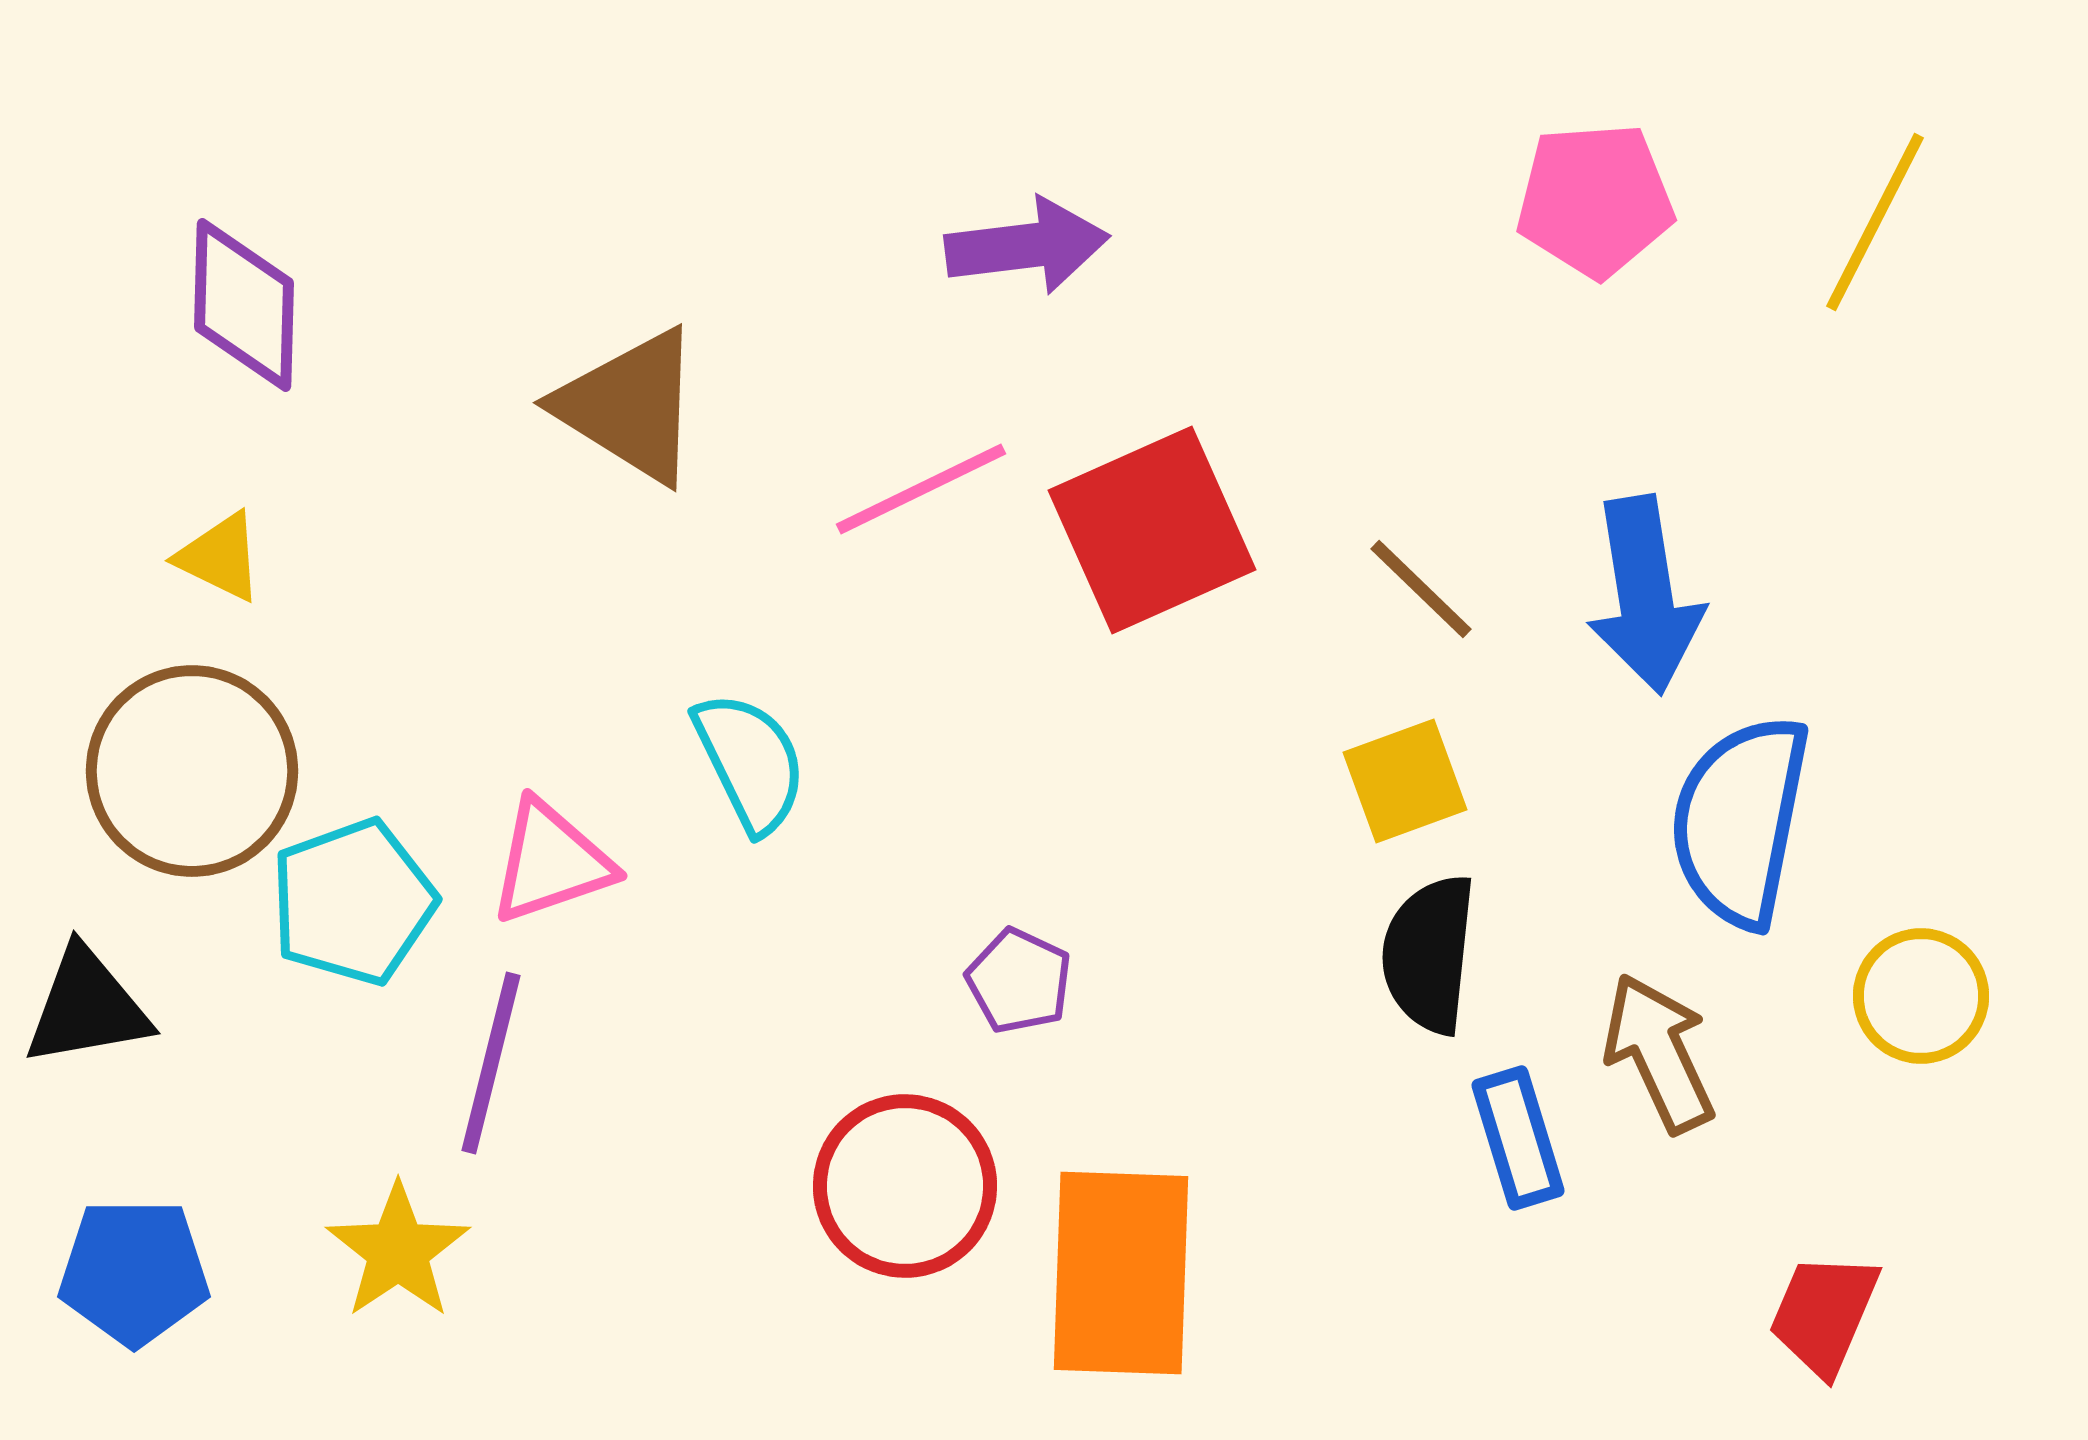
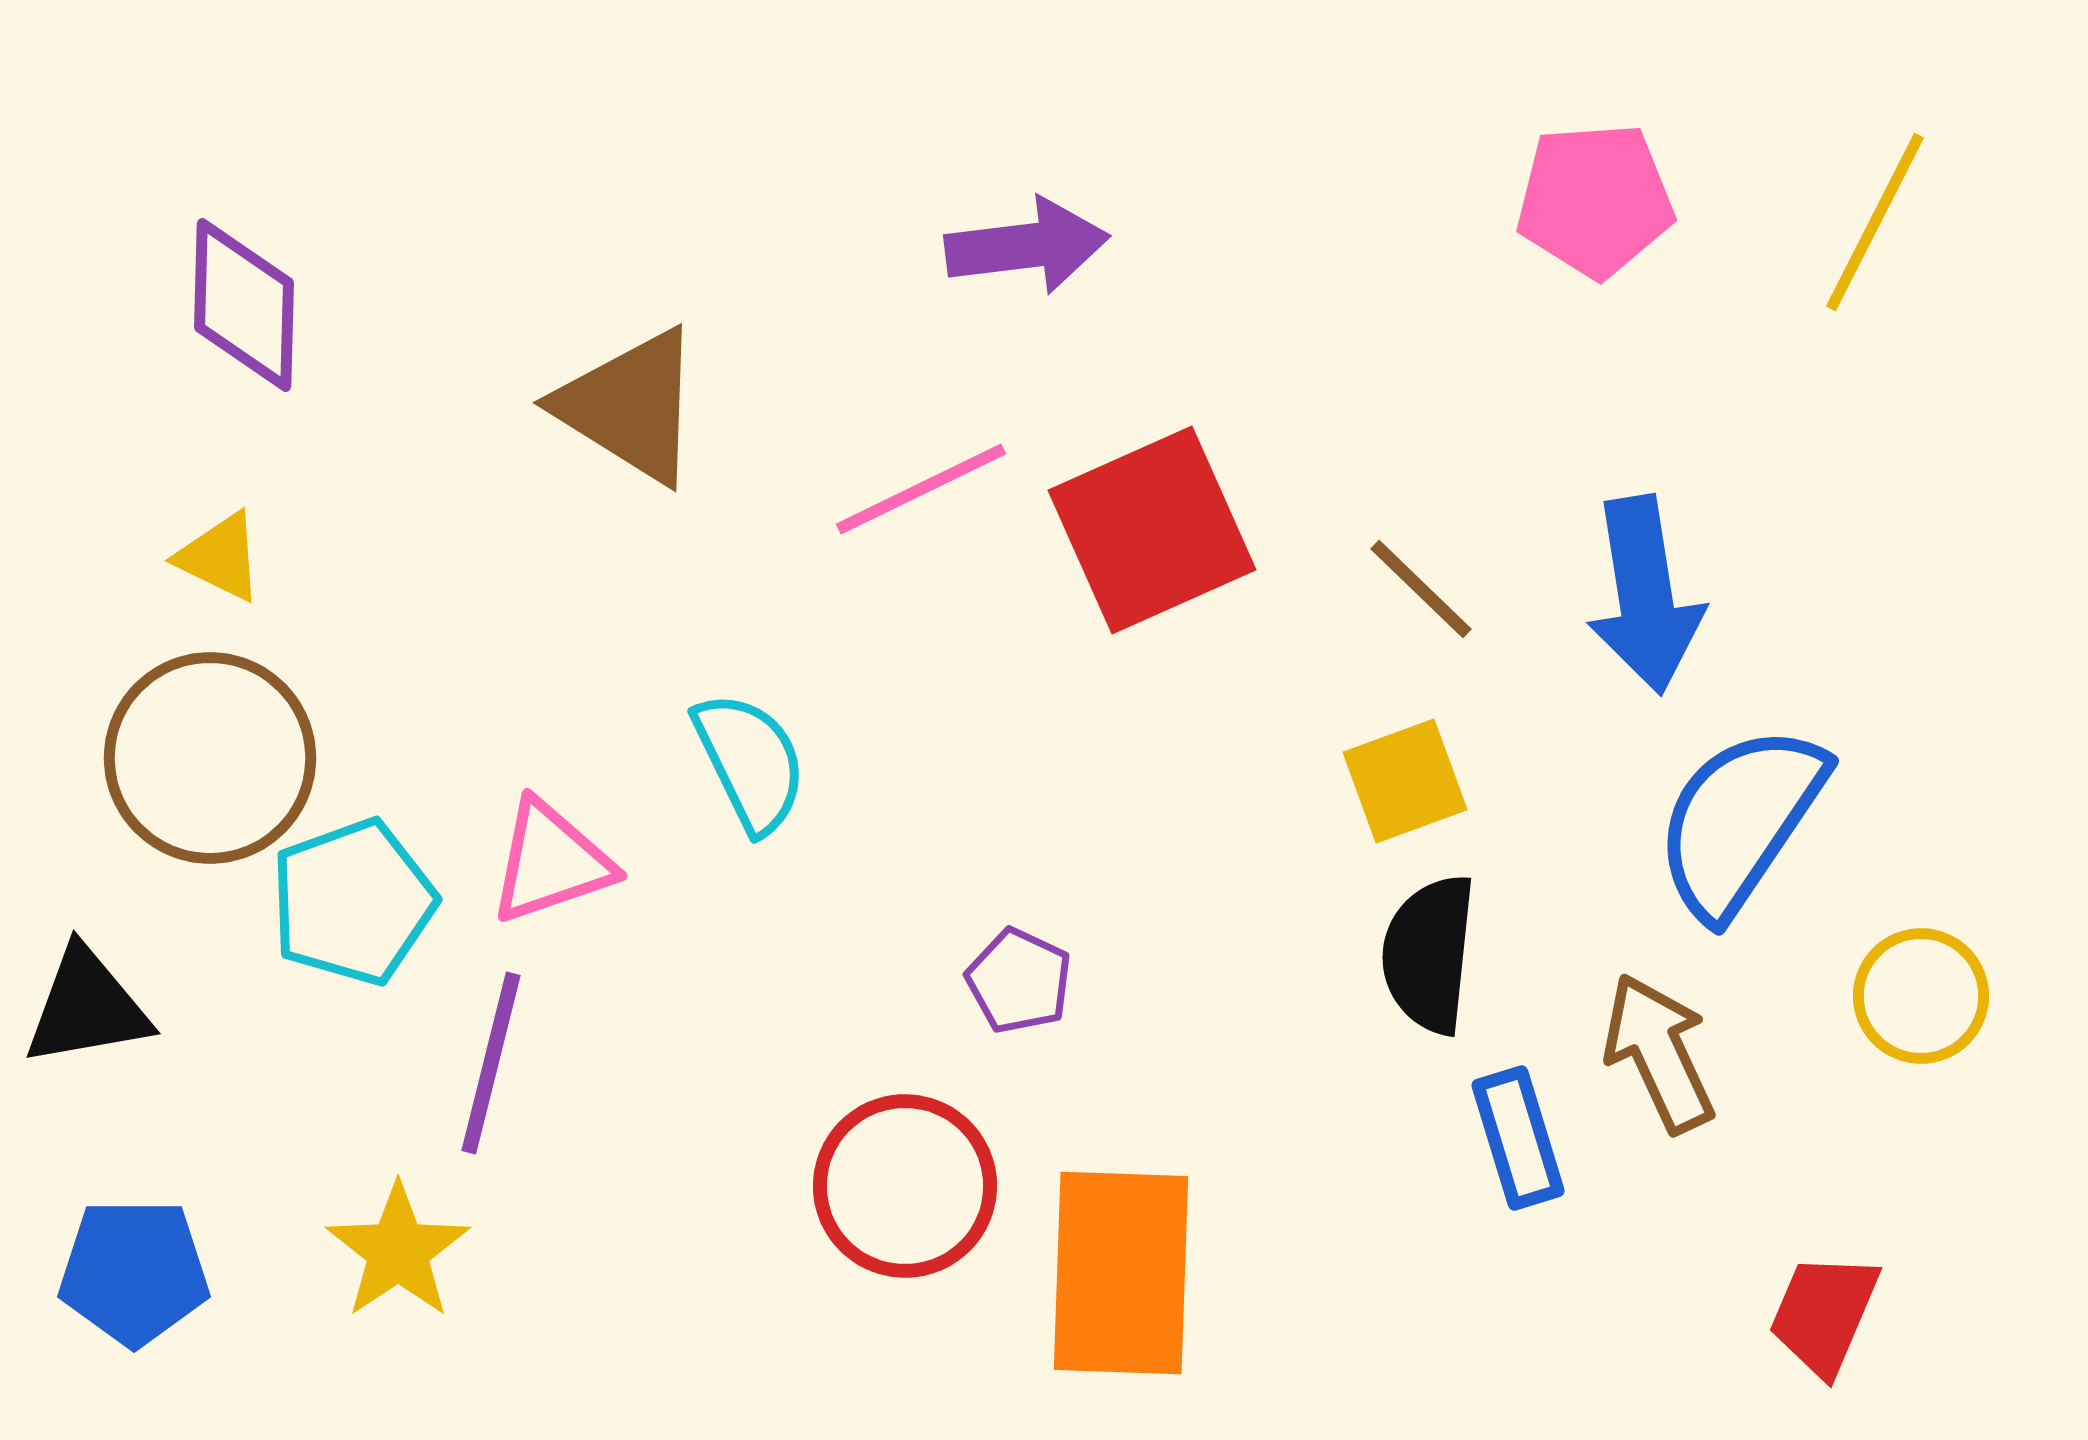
brown circle: moved 18 px right, 13 px up
blue semicircle: rotated 23 degrees clockwise
